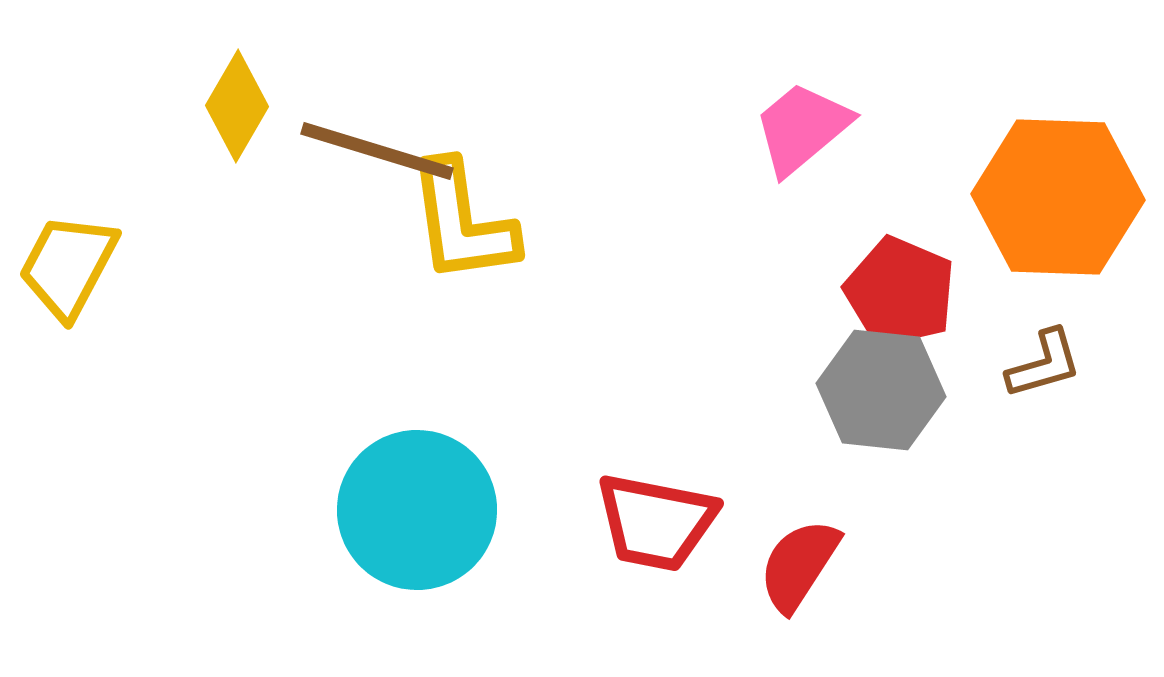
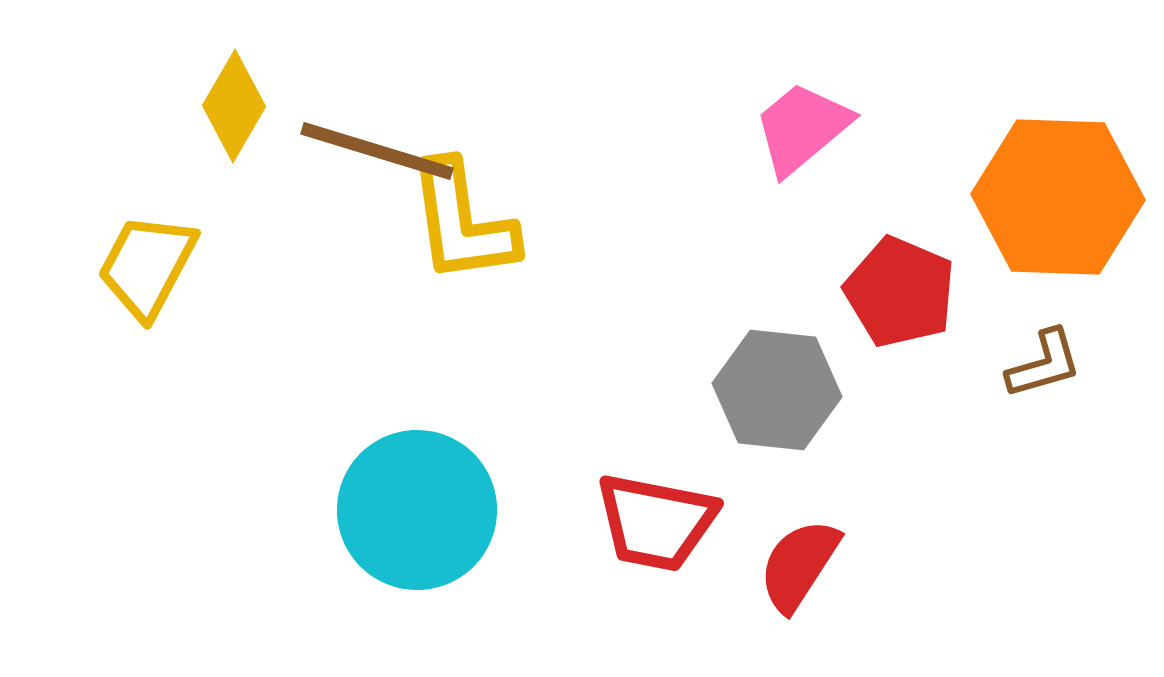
yellow diamond: moved 3 px left
yellow trapezoid: moved 79 px right
gray hexagon: moved 104 px left
